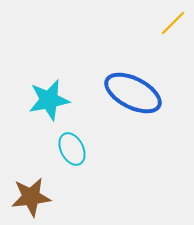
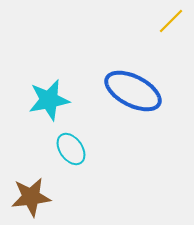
yellow line: moved 2 px left, 2 px up
blue ellipse: moved 2 px up
cyan ellipse: moved 1 px left; rotated 8 degrees counterclockwise
